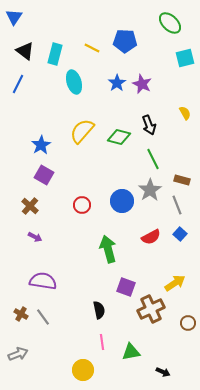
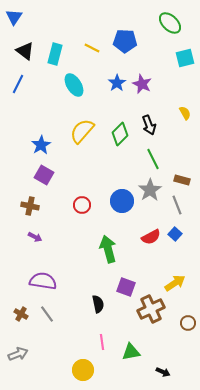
cyan ellipse at (74, 82): moved 3 px down; rotated 15 degrees counterclockwise
green diamond at (119, 137): moved 1 px right, 3 px up; rotated 60 degrees counterclockwise
brown cross at (30, 206): rotated 30 degrees counterclockwise
blue square at (180, 234): moved 5 px left
black semicircle at (99, 310): moved 1 px left, 6 px up
gray line at (43, 317): moved 4 px right, 3 px up
